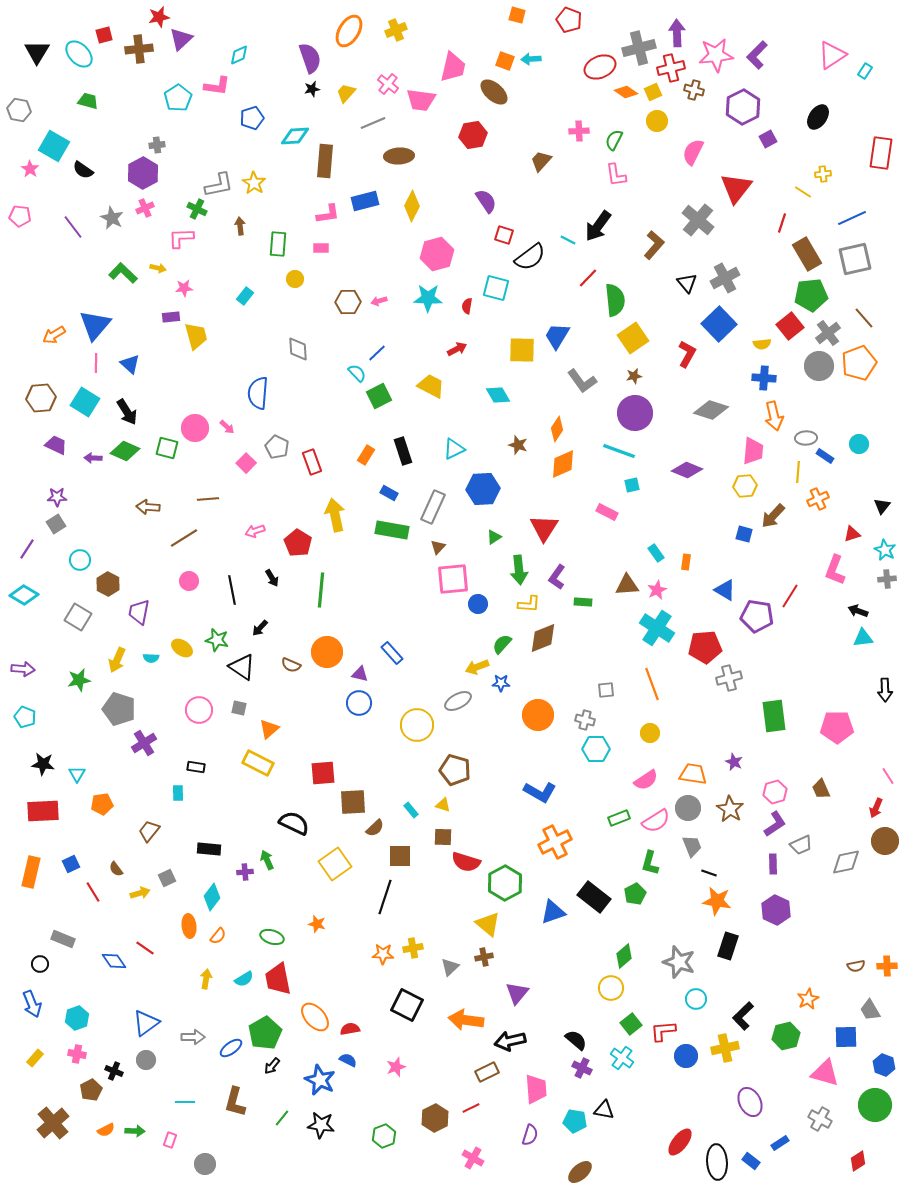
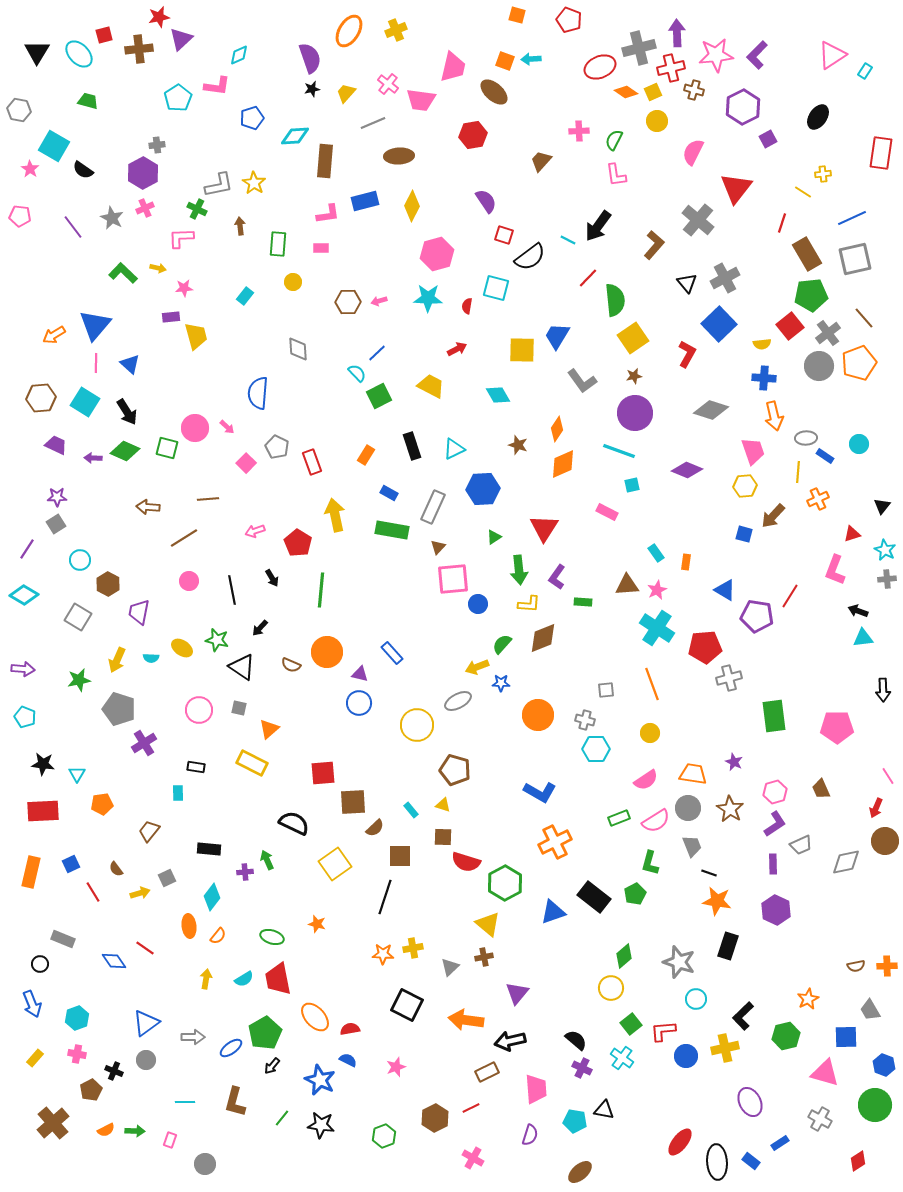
yellow circle at (295, 279): moved 2 px left, 3 px down
black rectangle at (403, 451): moved 9 px right, 5 px up
pink trapezoid at (753, 451): rotated 24 degrees counterclockwise
black arrow at (885, 690): moved 2 px left
yellow rectangle at (258, 763): moved 6 px left
